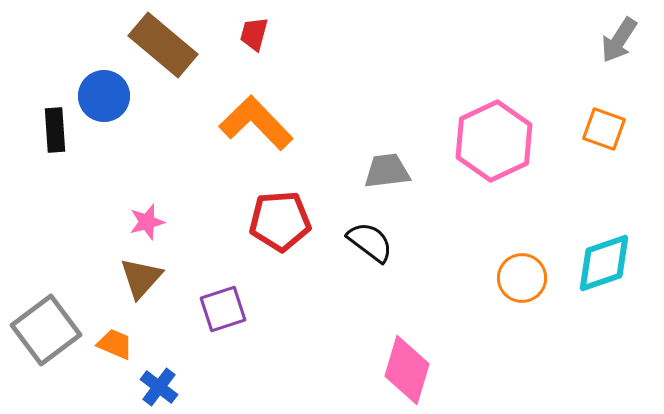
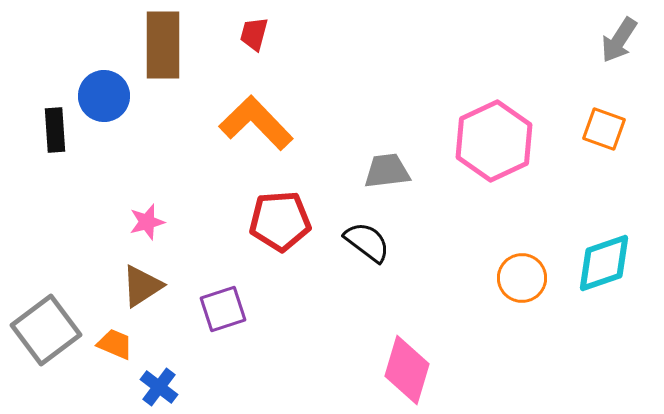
brown rectangle: rotated 50 degrees clockwise
black semicircle: moved 3 px left
brown triangle: moved 1 px right, 8 px down; rotated 15 degrees clockwise
